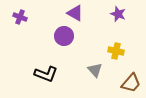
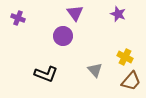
purple triangle: rotated 24 degrees clockwise
purple cross: moved 2 px left, 1 px down
purple circle: moved 1 px left
yellow cross: moved 9 px right, 6 px down; rotated 14 degrees clockwise
brown trapezoid: moved 2 px up
